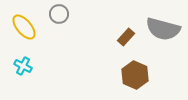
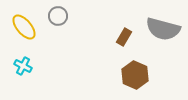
gray circle: moved 1 px left, 2 px down
brown rectangle: moved 2 px left; rotated 12 degrees counterclockwise
